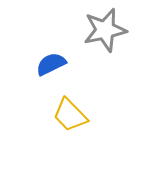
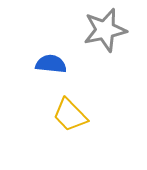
blue semicircle: rotated 32 degrees clockwise
